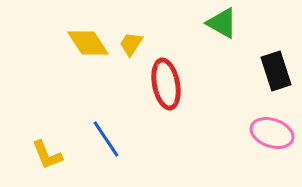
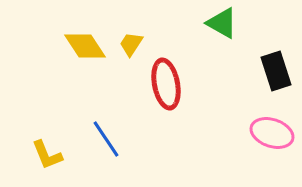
yellow diamond: moved 3 px left, 3 px down
